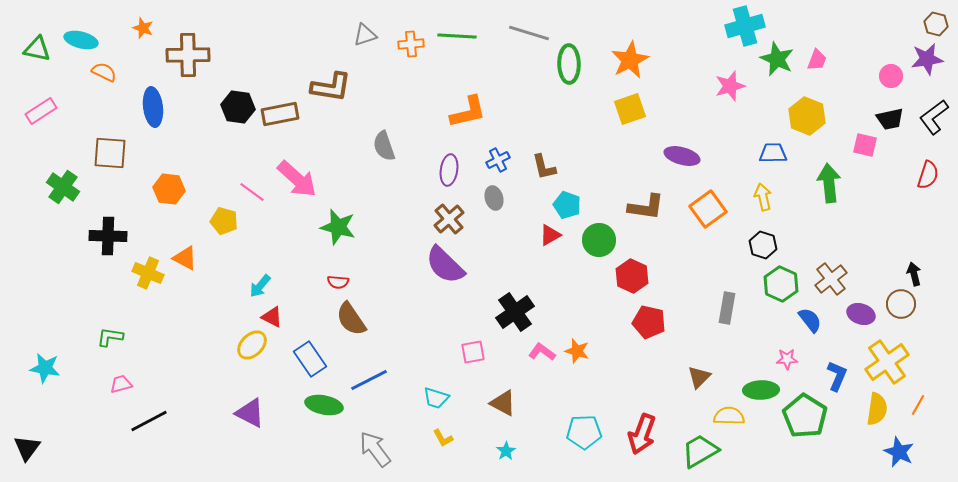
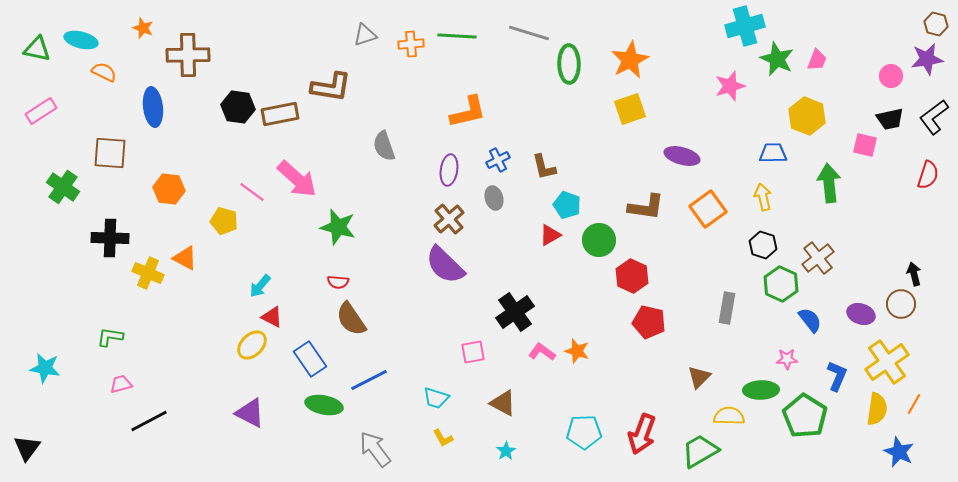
black cross at (108, 236): moved 2 px right, 2 px down
brown cross at (831, 279): moved 13 px left, 21 px up
orange line at (918, 405): moved 4 px left, 1 px up
